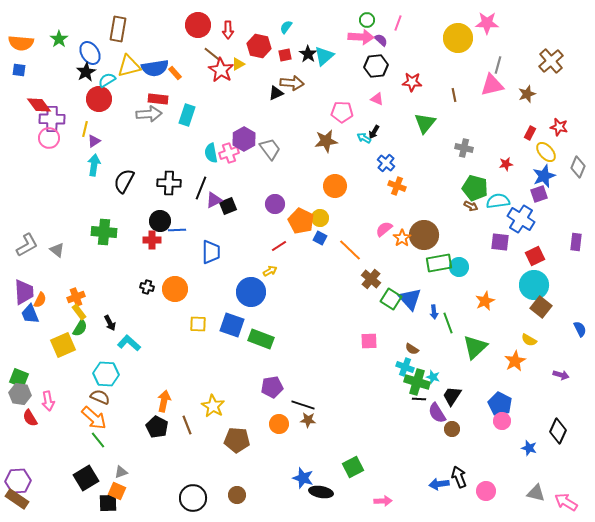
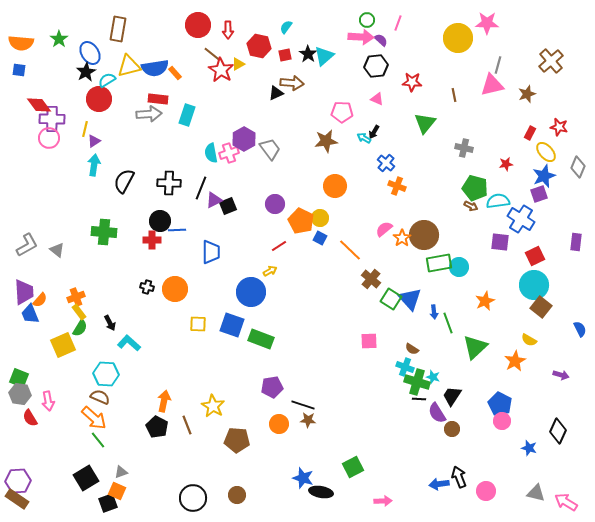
orange semicircle at (40, 300): rotated 14 degrees clockwise
black square at (108, 503): rotated 18 degrees counterclockwise
